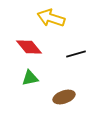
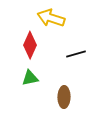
red diamond: moved 1 px right, 2 px up; rotated 64 degrees clockwise
brown ellipse: rotated 70 degrees counterclockwise
